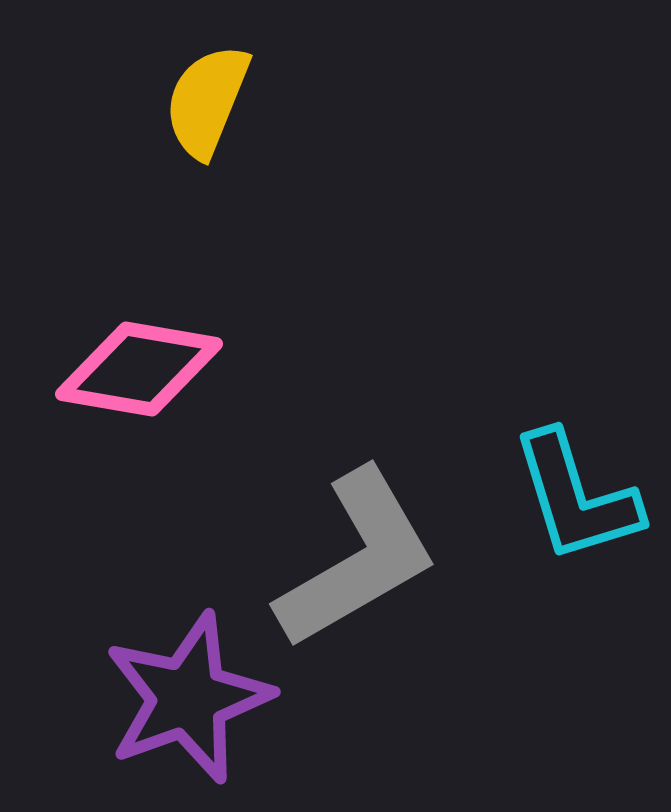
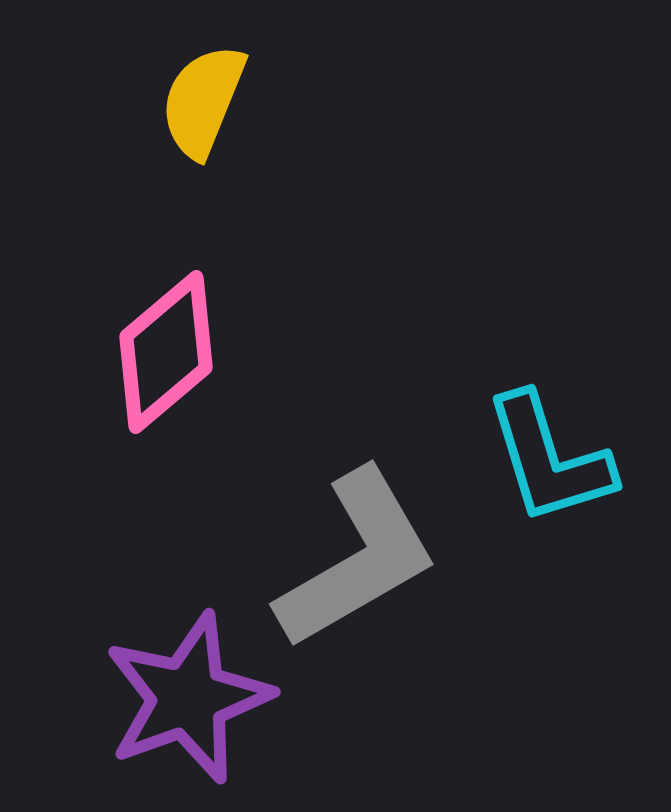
yellow semicircle: moved 4 px left
pink diamond: moved 27 px right, 17 px up; rotated 50 degrees counterclockwise
cyan L-shape: moved 27 px left, 38 px up
